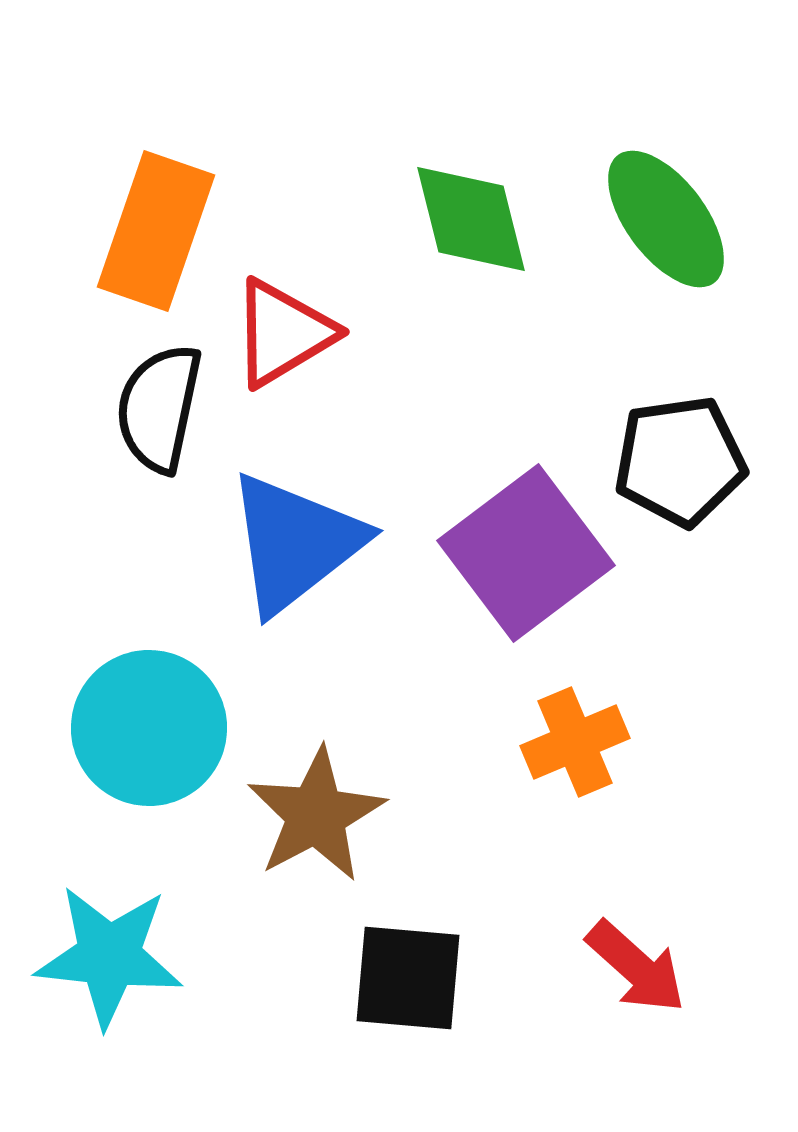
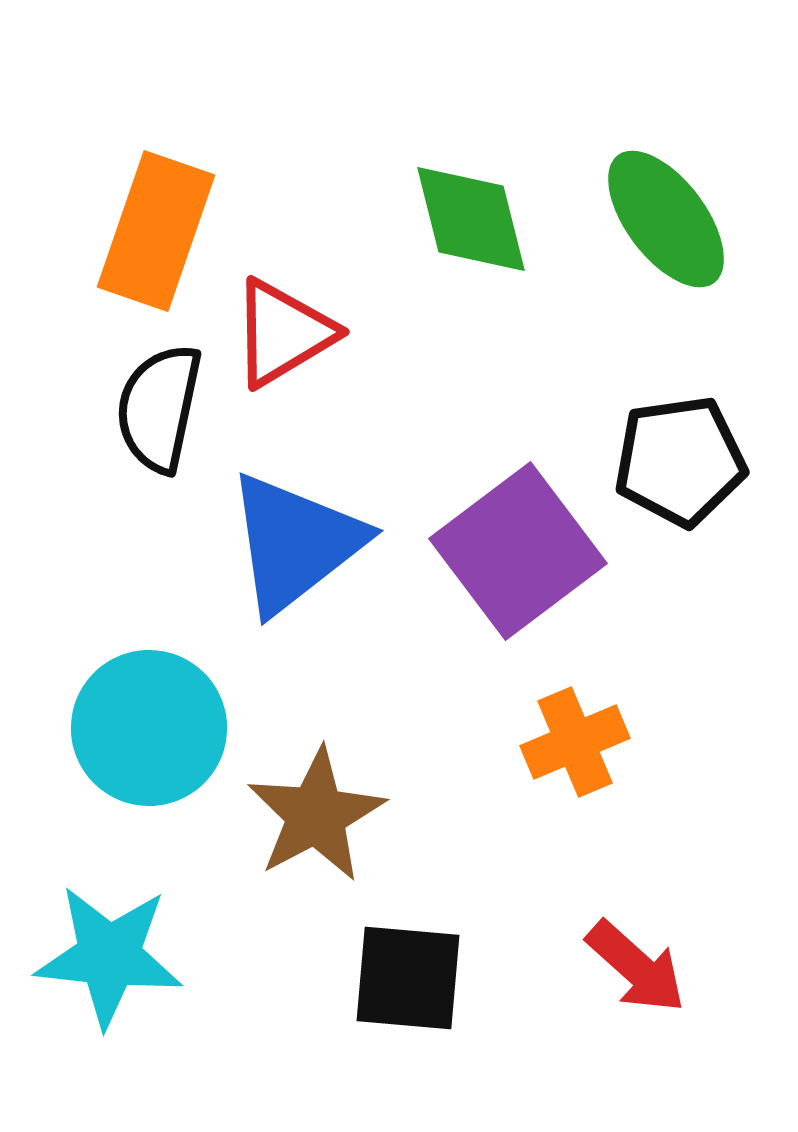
purple square: moved 8 px left, 2 px up
